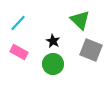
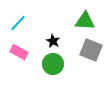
green triangle: moved 5 px right, 1 px down; rotated 40 degrees counterclockwise
